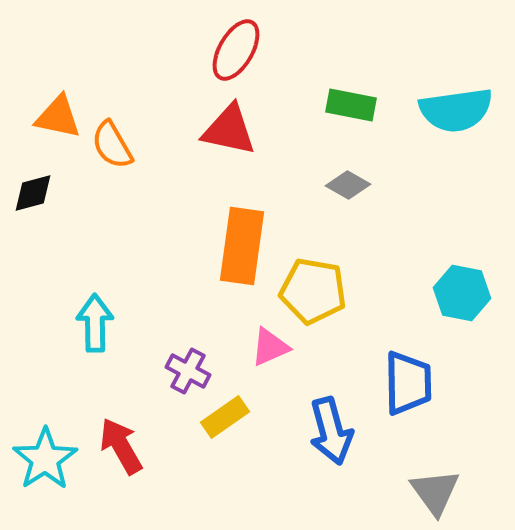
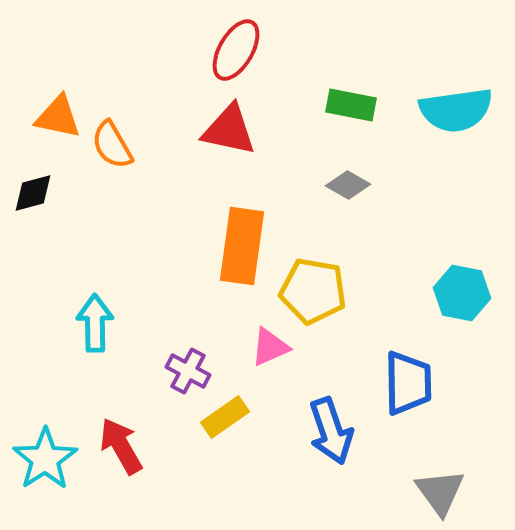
blue arrow: rotated 4 degrees counterclockwise
gray triangle: moved 5 px right
